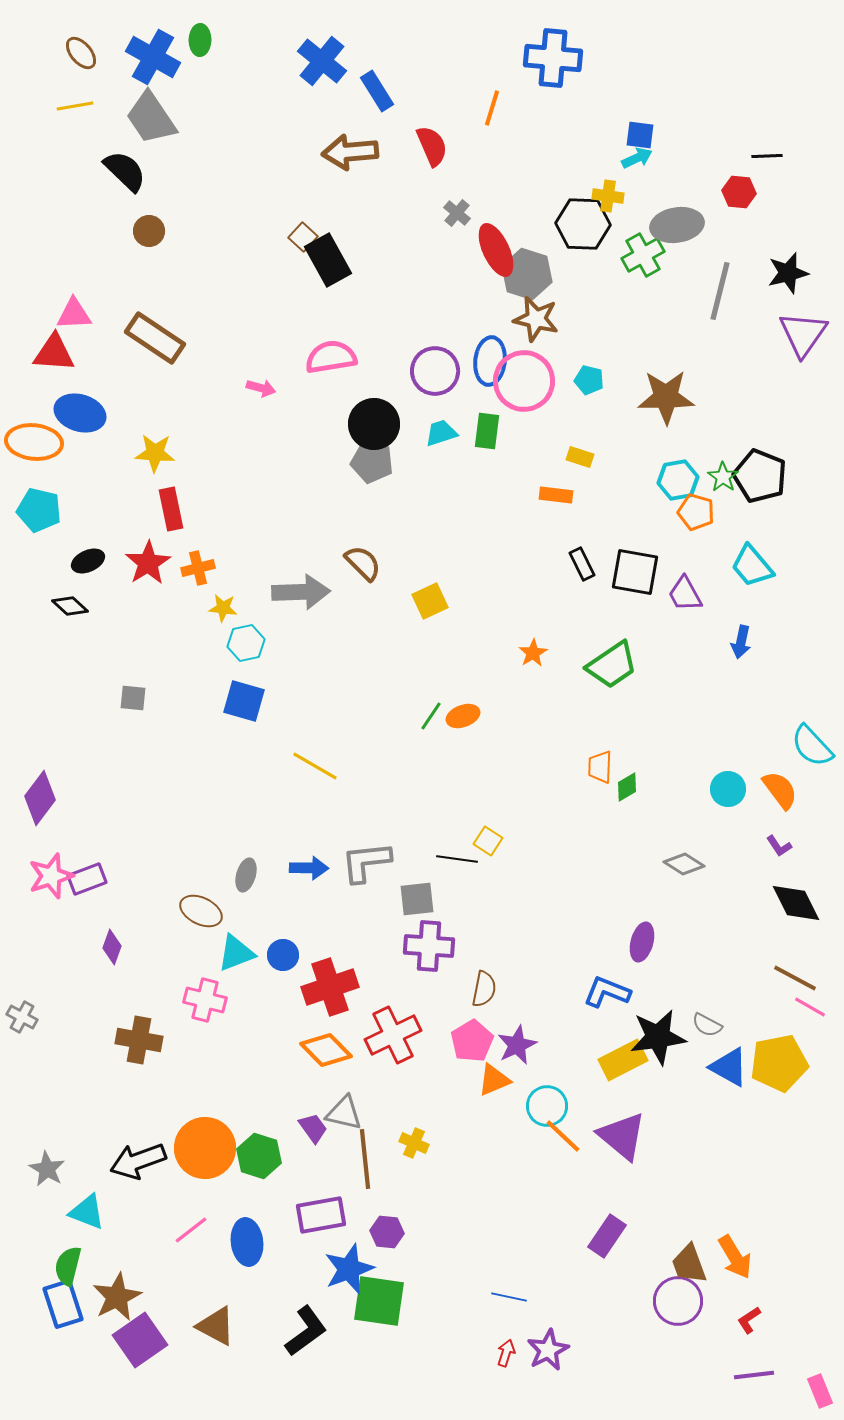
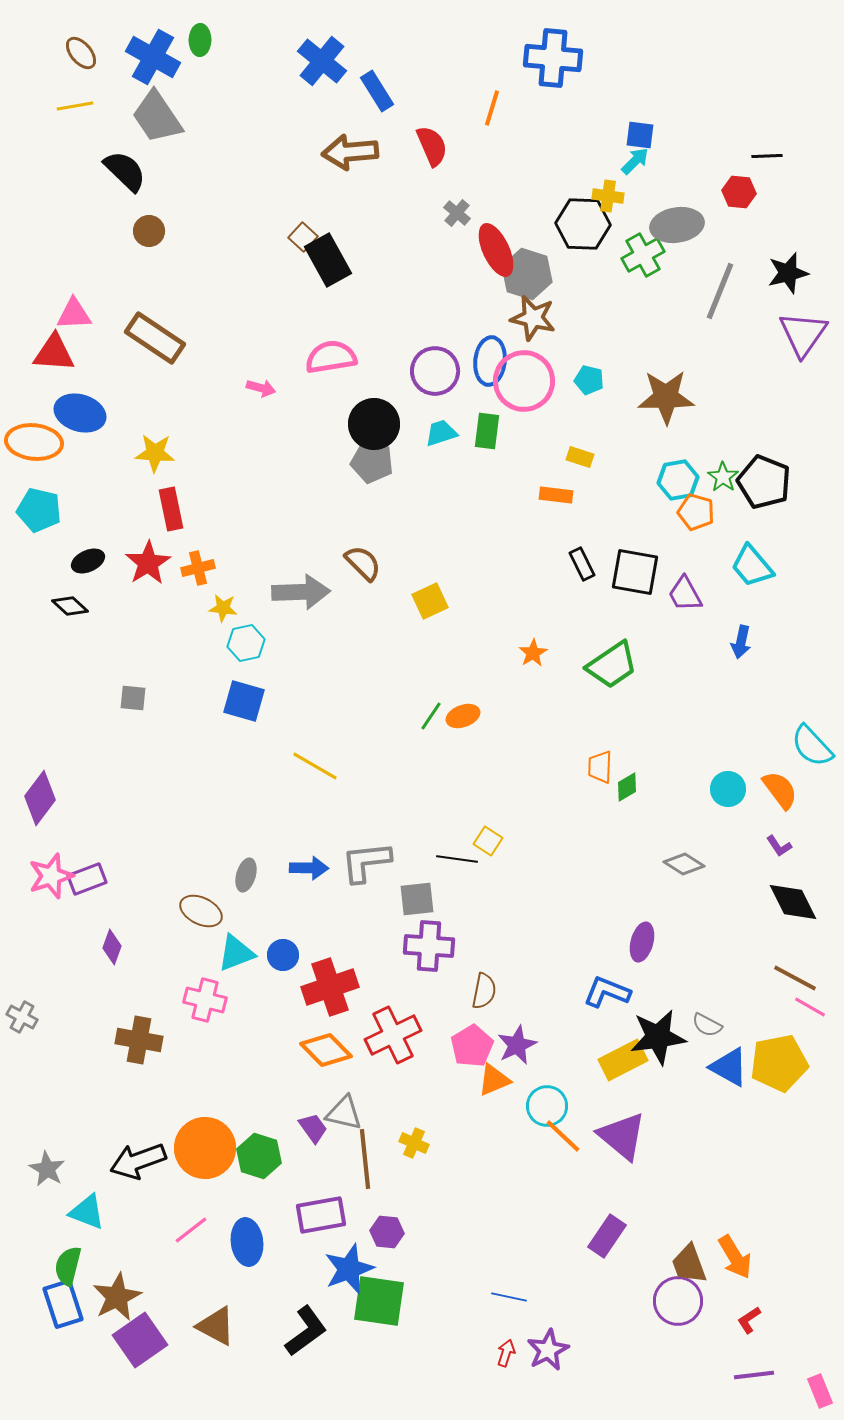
gray trapezoid at (151, 118): moved 6 px right, 1 px up
cyan arrow at (637, 158): moved 2 px left, 3 px down; rotated 20 degrees counterclockwise
gray line at (720, 291): rotated 8 degrees clockwise
brown star at (536, 319): moved 3 px left, 1 px up
black pentagon at (760, 476): moved 4 px right, 6 px down
black diamond at (796, 903): moved 3 px left, 1 px up
brown semicircle at (484, 989): moved 2 px down
pink pentagon at (472, 1041): moved 5 px down
